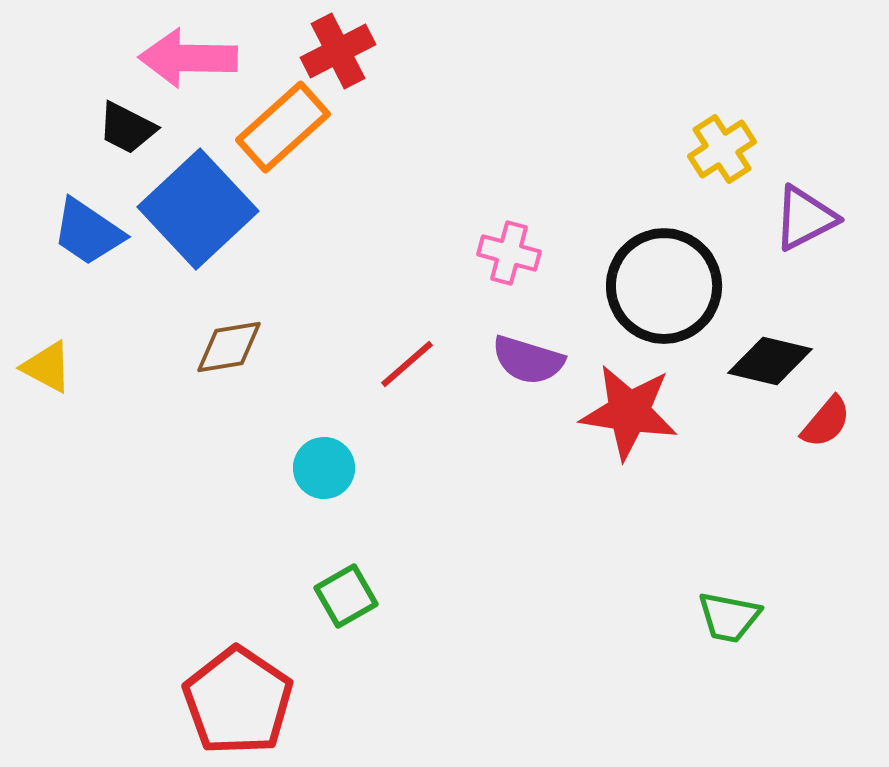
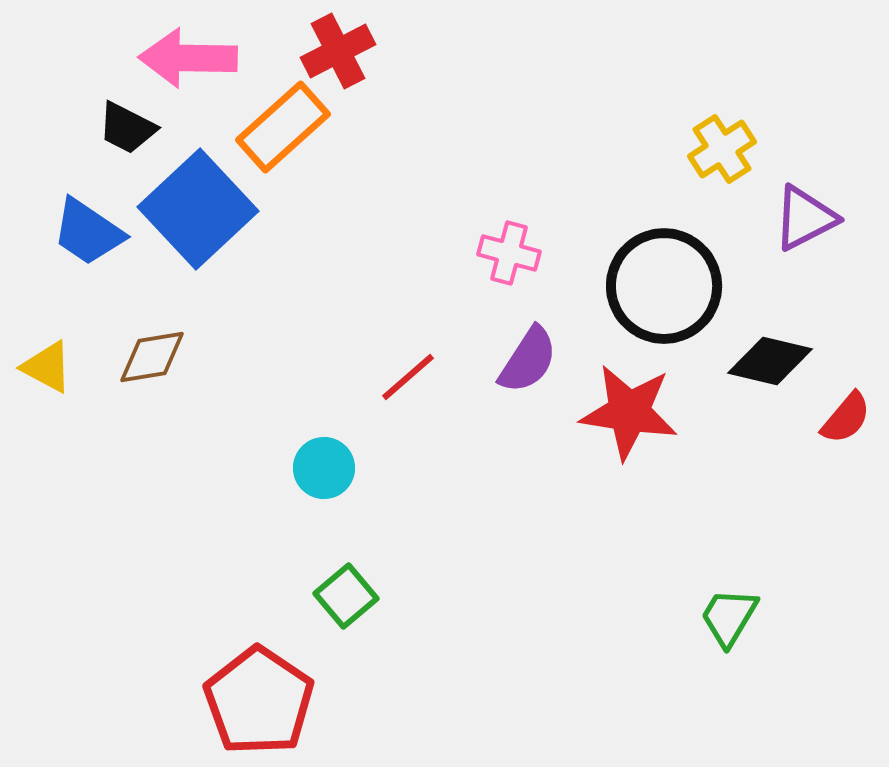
brown diamond: moved 77 px left, 10 px down
purple semicircle: rotated 74 degrees counterclockwise
red line: moved 1 px right, 13 px down
red semicircle: moved 20 px right, 4 px up
green square: rotated 10 degrees counterclockwise
green trapezoid: rotated 110 degrees clockwise
red pentagon: moved 21 px right
